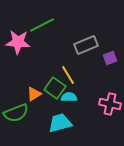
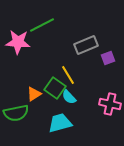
purple square: moved 2 px left
cyan semicircle: rotated 133 degrees counterclockwise
green semicircle: rotated 10 degrees clockwise
